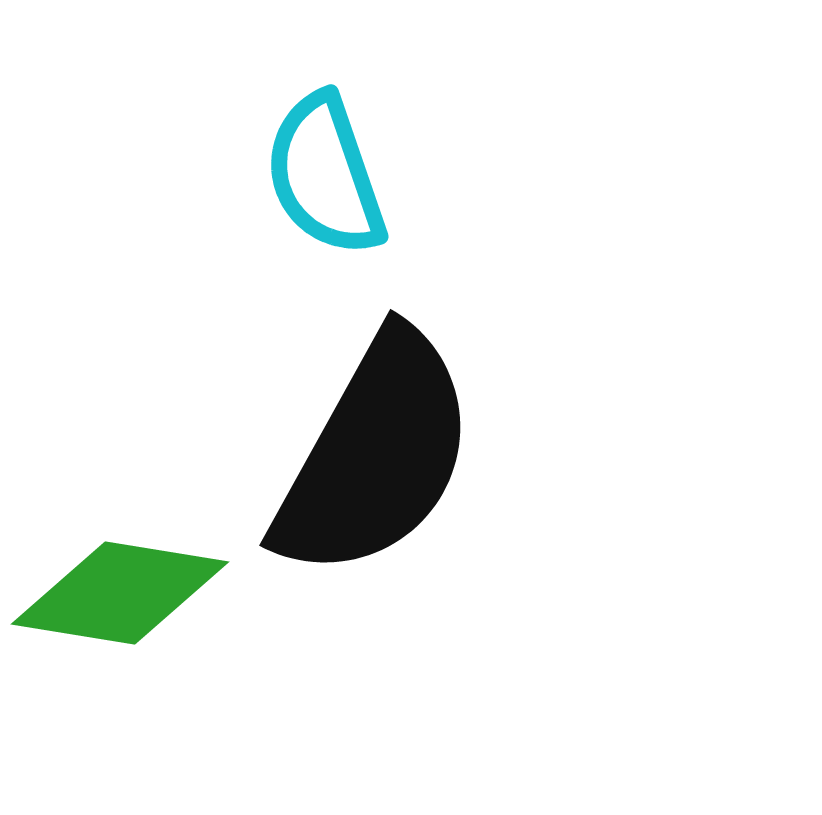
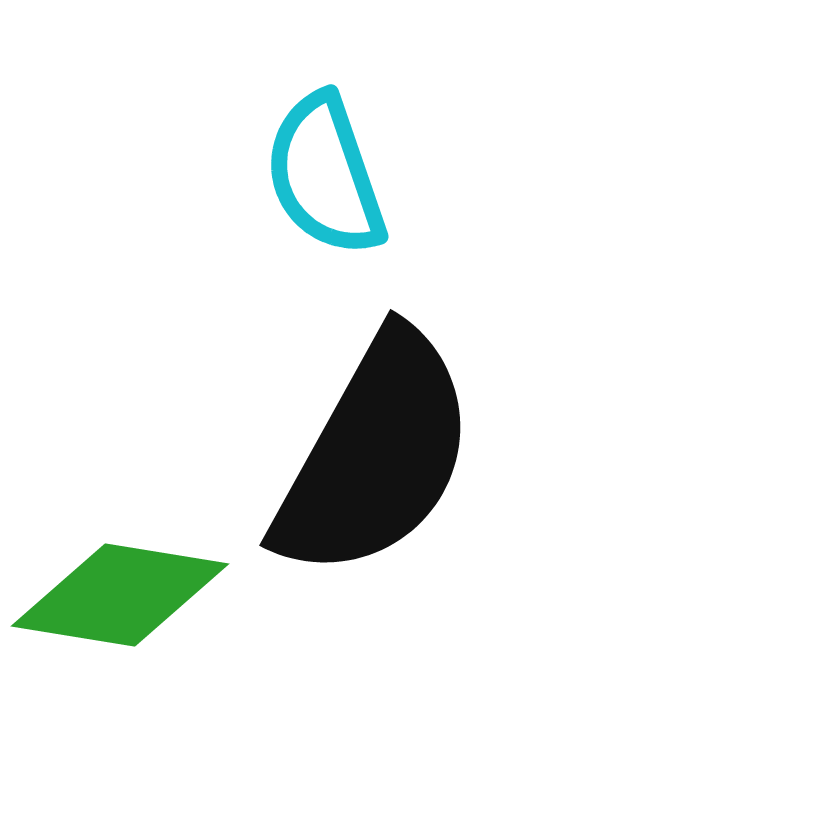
green diamond: moved 2 px down
